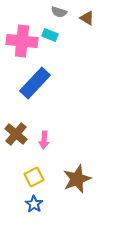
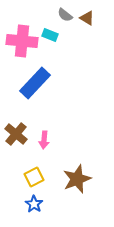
gray semicircle: moved 6 px right, 3 px down; rotated 21 degrees clockwise
